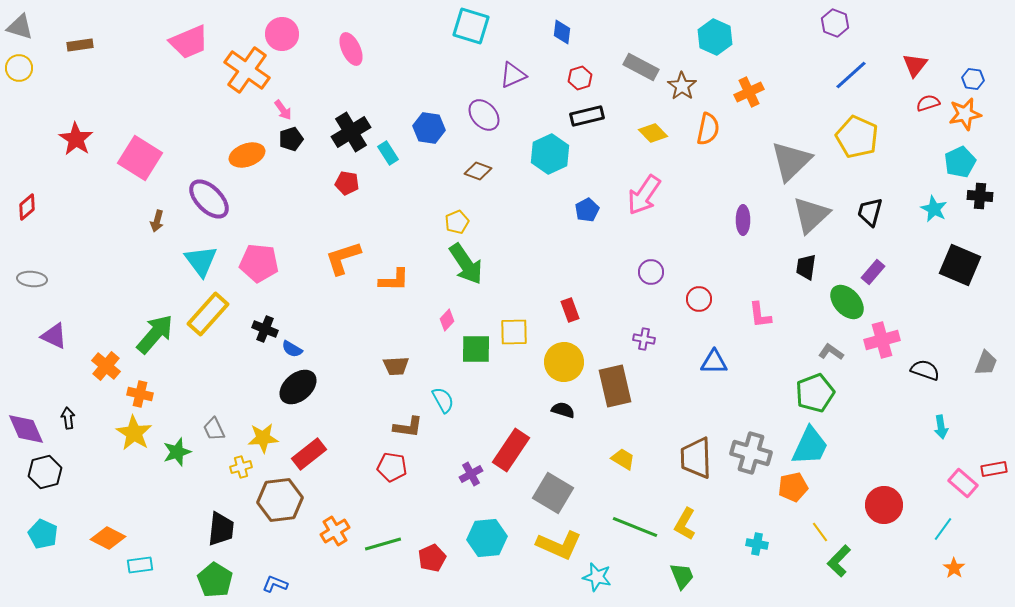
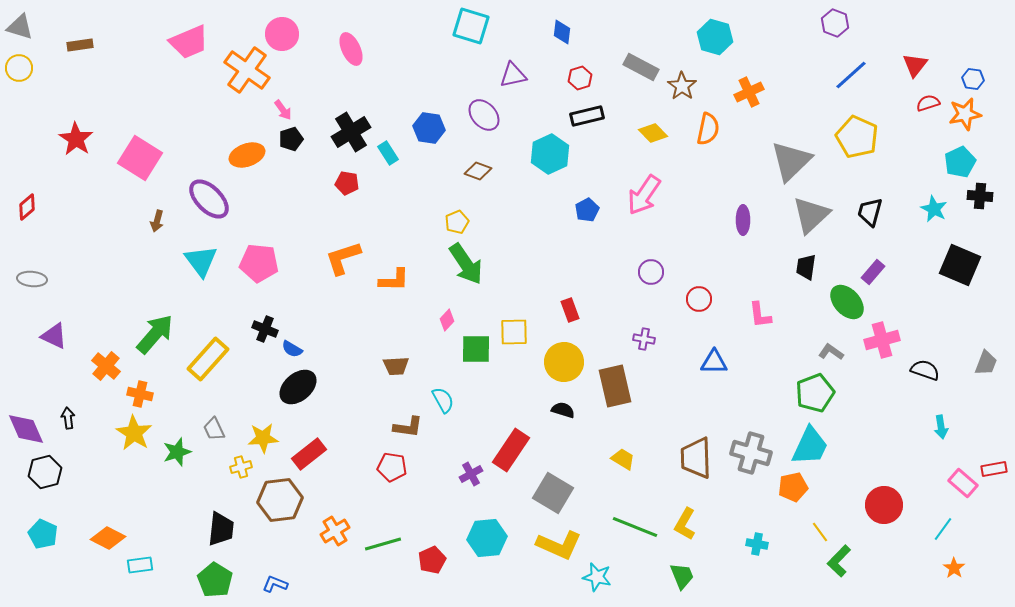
cyan hexagon at (715, 37): rotated 8 degrees counterclockwise
purple triangle at (513, 75): rotated 12 degrees clockwise
yellow rectangle at (208, 314): moved 45 px down
red pentagon at (432, 558): moved 2 px down
